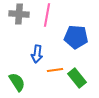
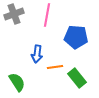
gray cross: moved 5 px left; rotated 24 degrees counterclockwise
orange line: moved 3 px up
